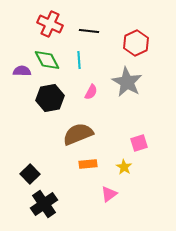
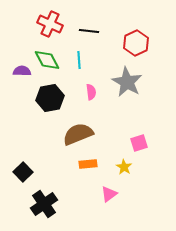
pink semicircle: rotated 35 degrees counterclockwise
black square: moved 7 px left, 2 px up
